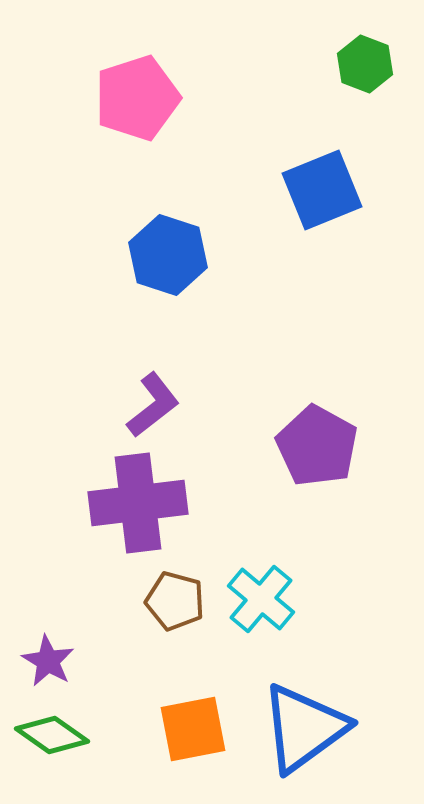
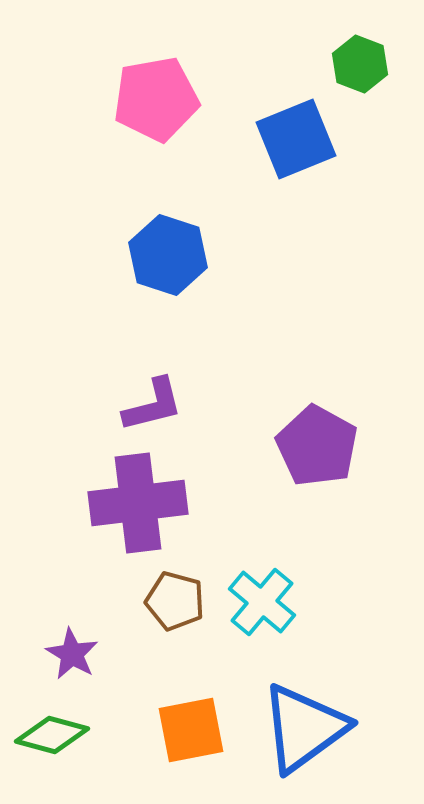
green hexagon: moved 5 px left
pink pentagon: moved 19 px right, 1 px down; rotated 8 degrees clockwise
blue square: moved 26 px left, 51 px up
purple L-shape: rotated 24 degrees clockwise
cyan cross: moved 1 px right, 3 px down
purple star: moved 24 px right, 7 px up
orange square: moved 2 px left, 1 px down
green diamond: rotated 20 degrees counterclockwise
